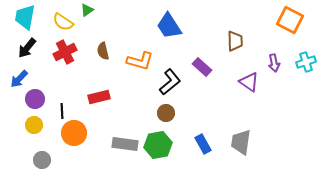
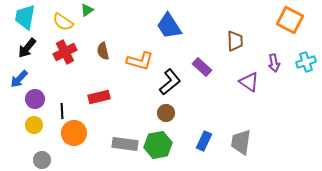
blue rectangle: moved 1 px right, 3 px up; rotated 54 degrees clockwise
